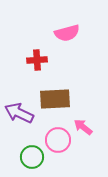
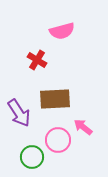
pink semicircle: moved 5 px left, 2 px up
red cross: rotated 36 degrees clockwise
purple arrow: rotated 148 degrees counterclockwise
